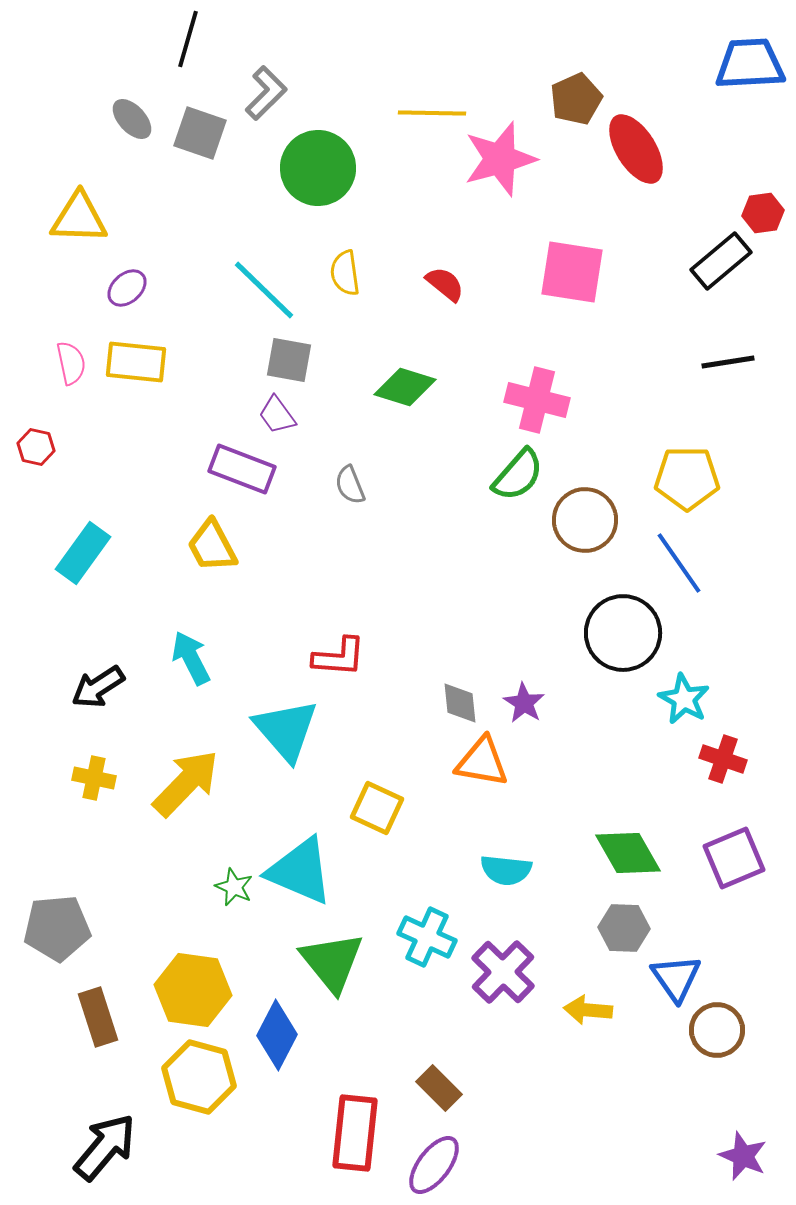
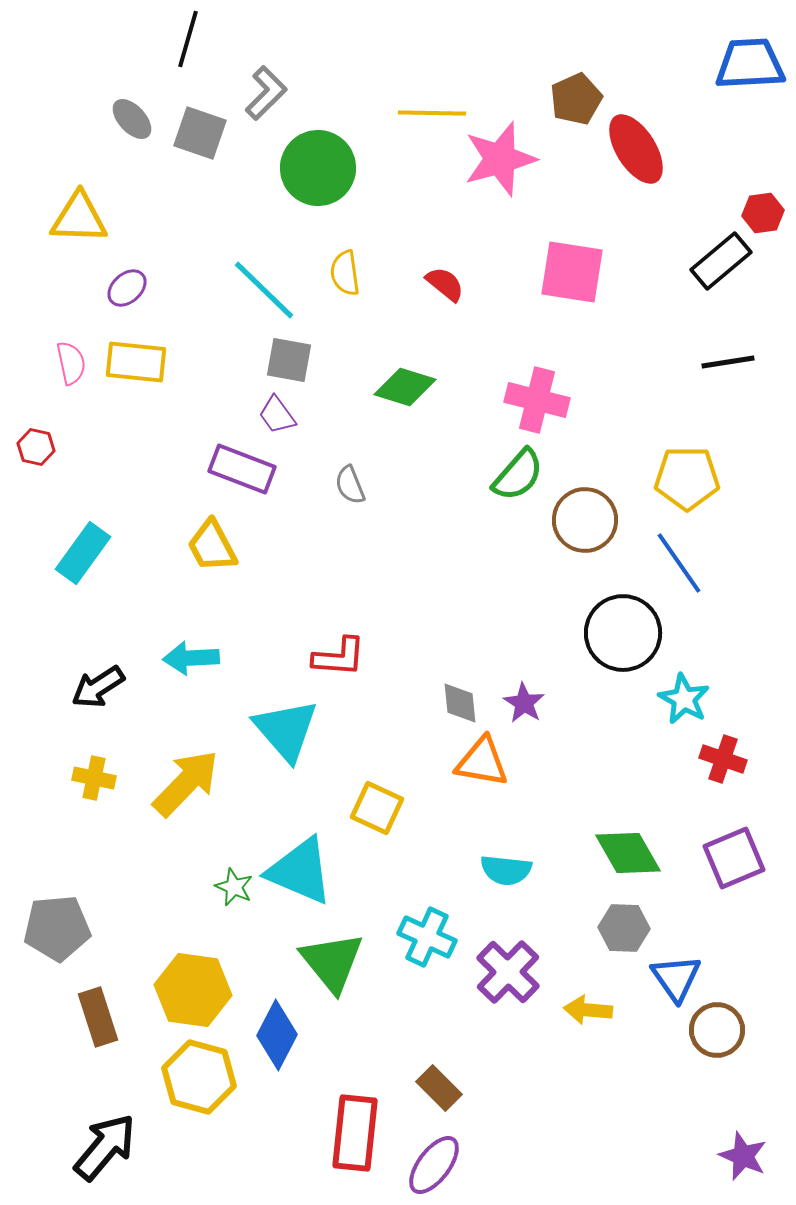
cyan arrow at (191, 658): rotated 66 degrees counterclockwise
purple cross at (503, 972): moved 5 px right
